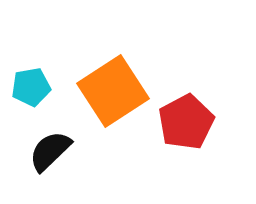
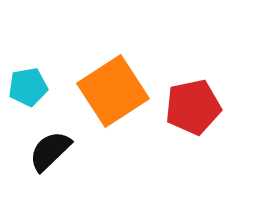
cyan pentagon: moved 3 px left
red pentagon: moved 7 px right, 15 px up; rotated 16 degrees clockwise
